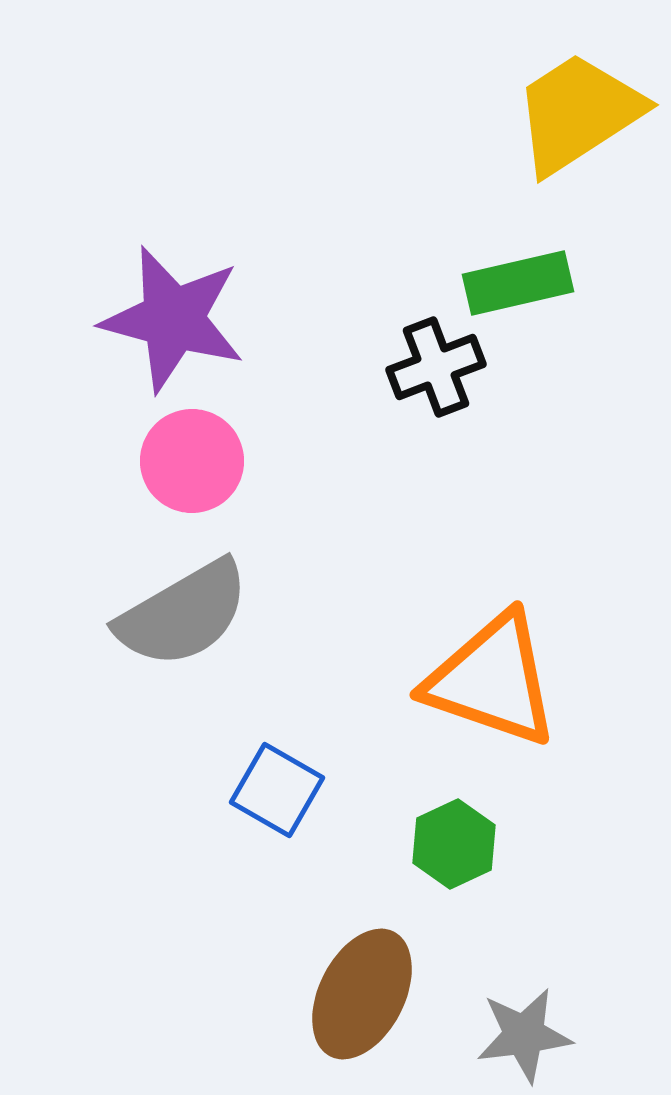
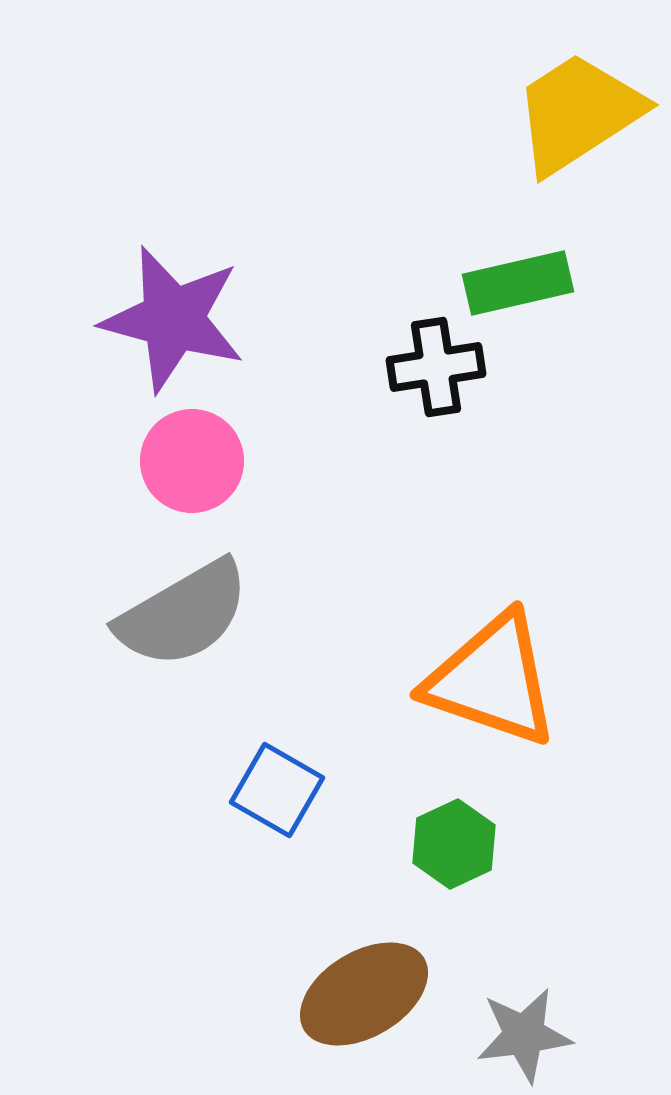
black cross: rotated 12 degrees clockwise
brown ellipse: moved 2 px right; rotated 32 degrees clockwise
